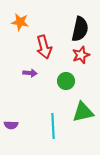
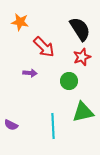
black semicircle: rotated 45 degrees counterclockwise
red arrow: rotated 30 degrees counterclockwise
red star: moved 1 px right, 2 px down
green circle: moved 3 px right
purple semicircle: rotated 24 degrees clockwise
